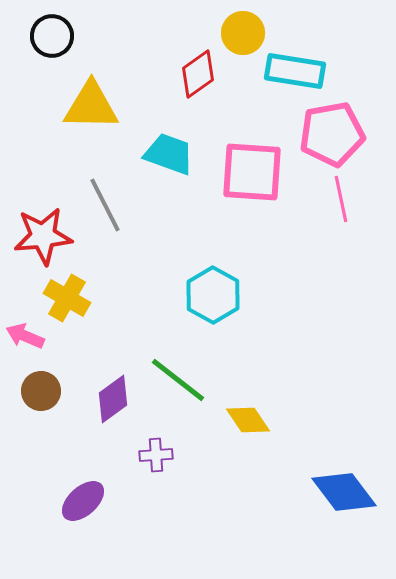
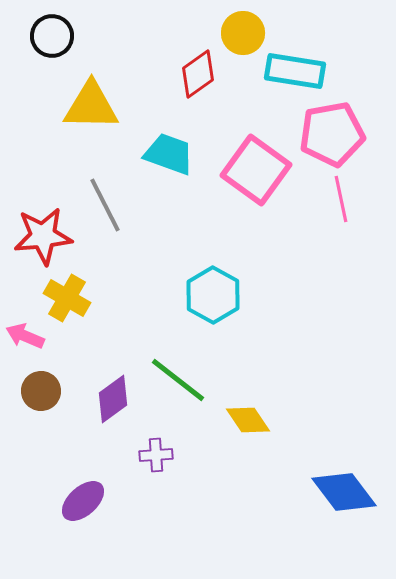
pink square: moved 4 px right, 2 px up; rotated 32 degrees clockwise
